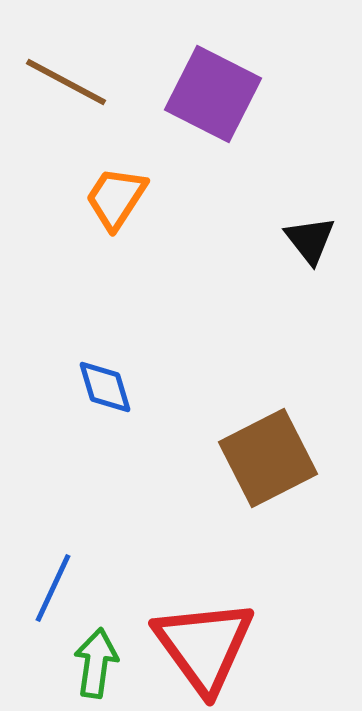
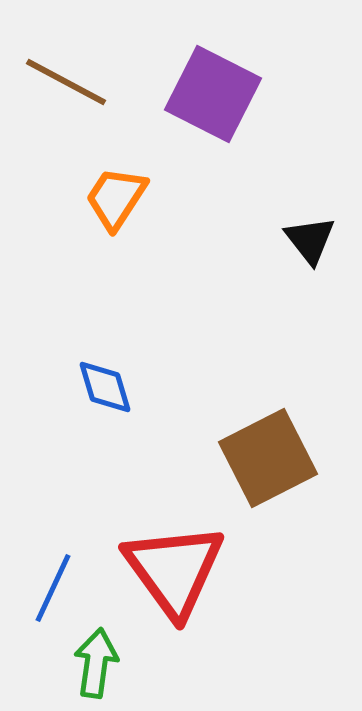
red triangle: moved 30 px left, 76 px up
